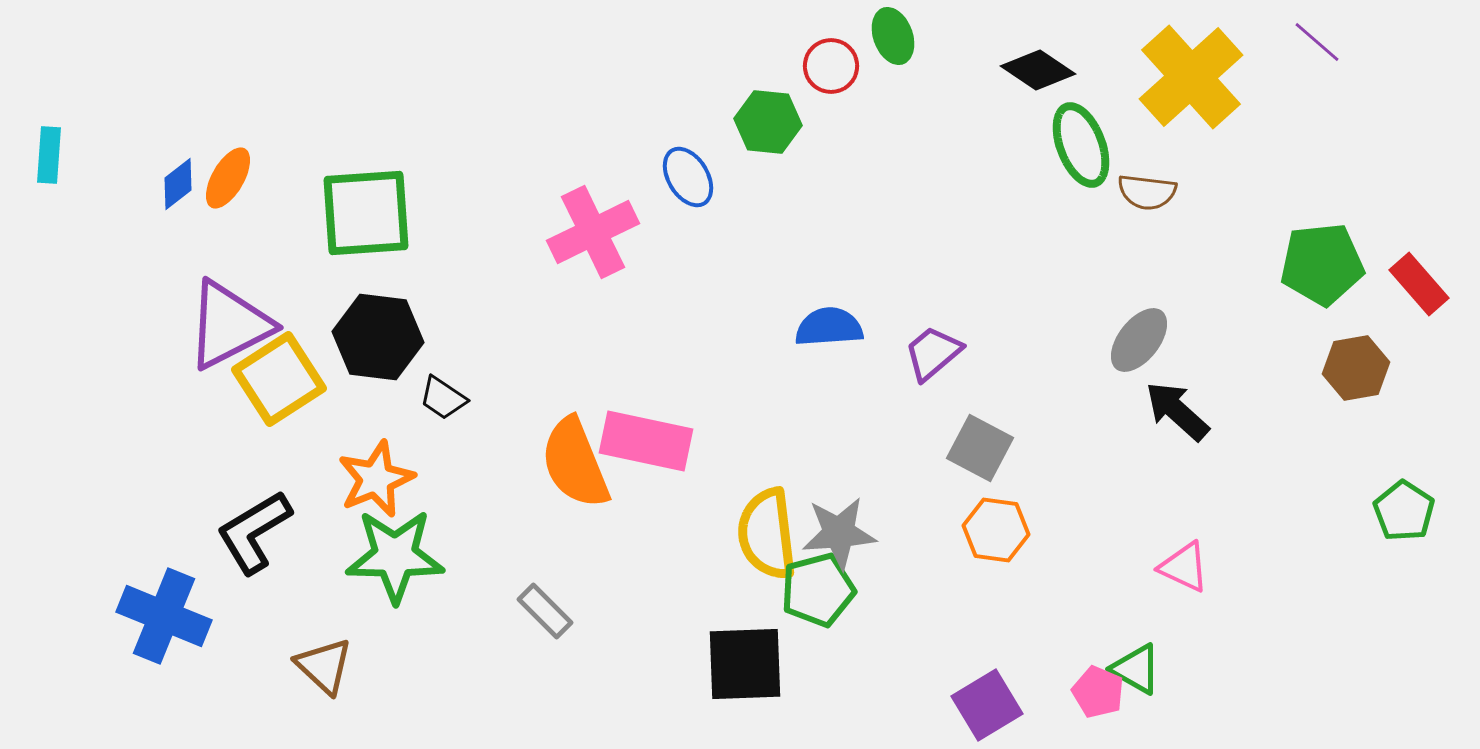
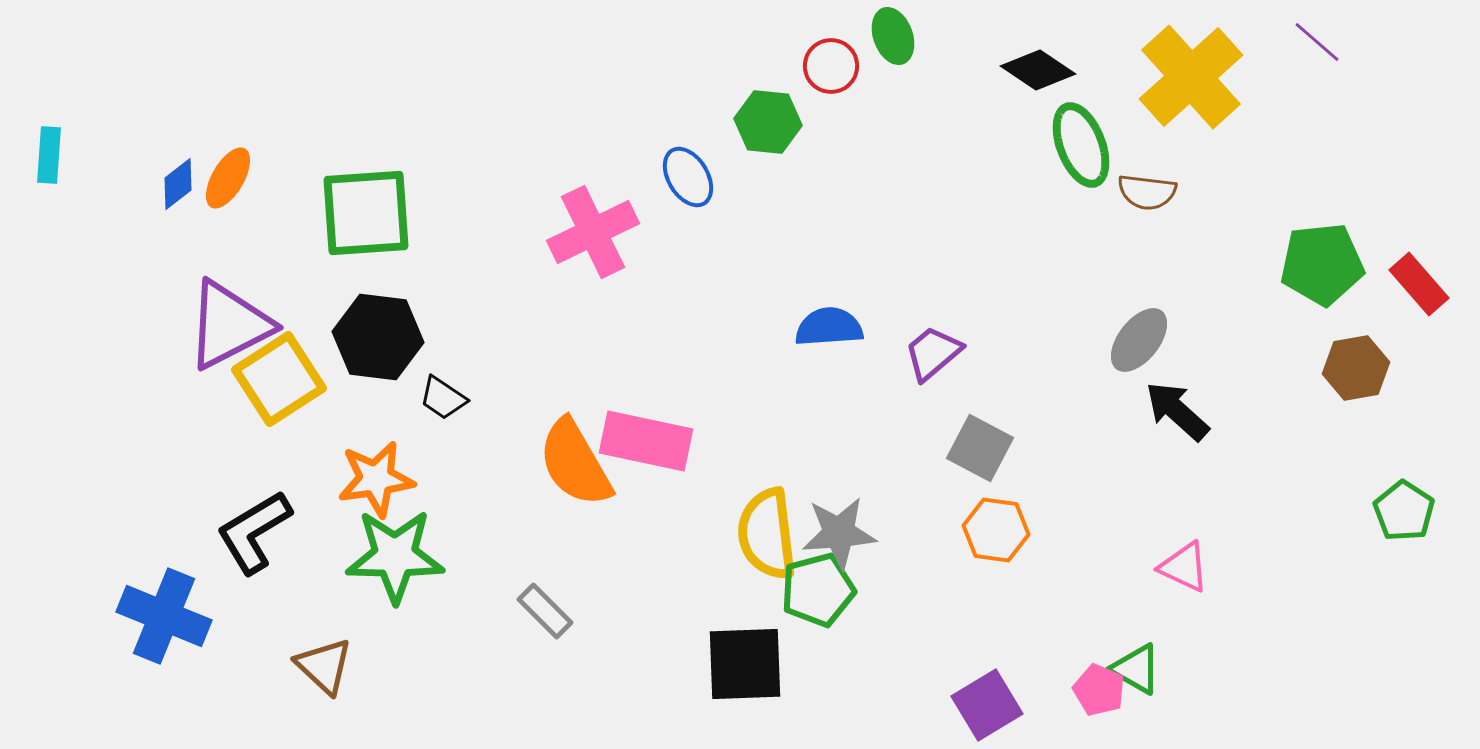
orange semicircle at (575, 463): rotated 8 degrees counterclockwise
orange star at (376, 479): rotated 14 degrees clockwise
pink pentagon at (1098, 692): moved 1 px right, 2 px up
